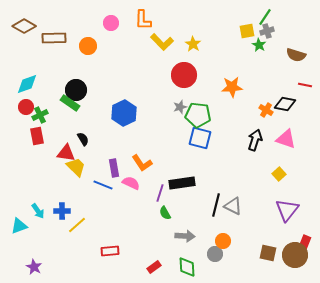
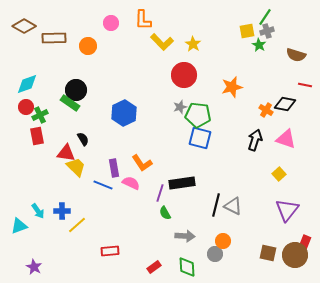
orange star at (232, 87): rotated 10 degrees counterclockwise
